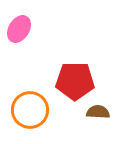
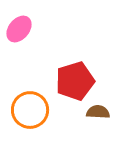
pink ellipse: rotated 8 degrees clockwise
red pentagon: rotated 18 degrees counterclockwise
